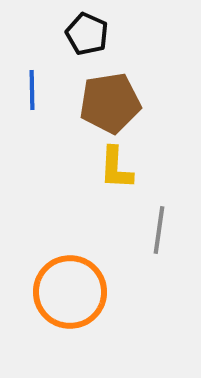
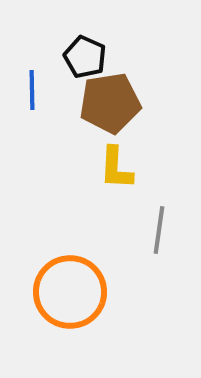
black pentagon: moved 2 px left, 23 px down
